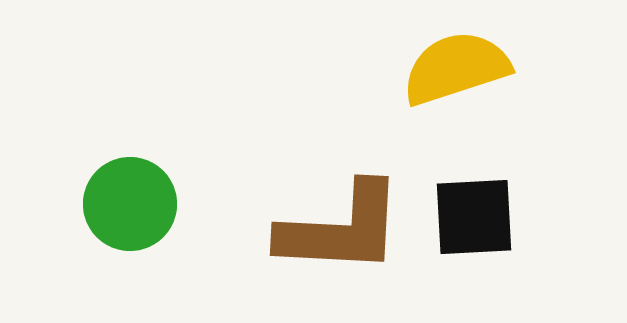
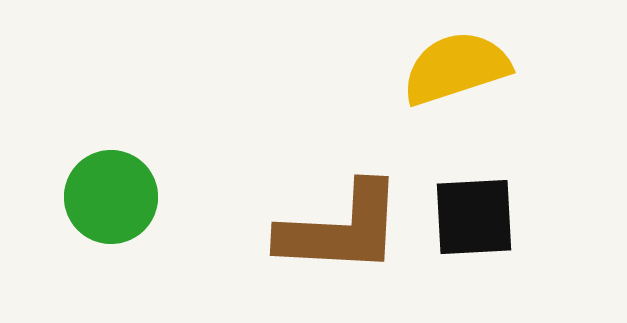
green circle: moved 19 px left, 7 px up
